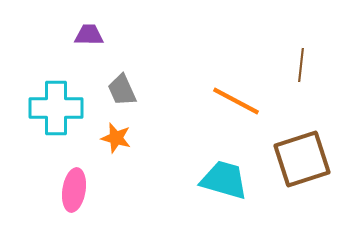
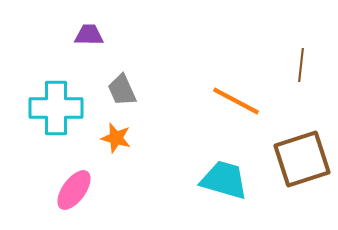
pink ellipse: rotated 27 degrees clockwise
